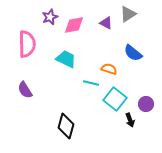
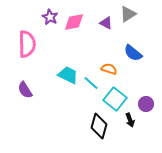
purple star: rotated 21 degrees counterclockwise
pink diamond: moved 3 px up
cyan trapezoid: moved 2 px right, 16 px down
cyan line: rotated 28 degrees clockwise
black diamond: moved 33 px right
